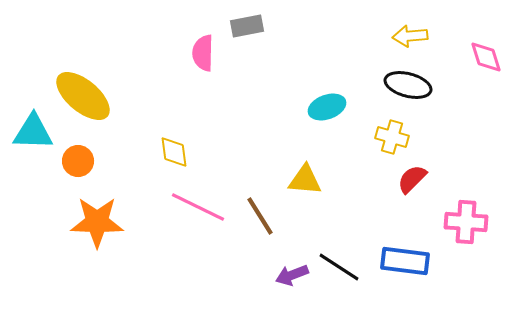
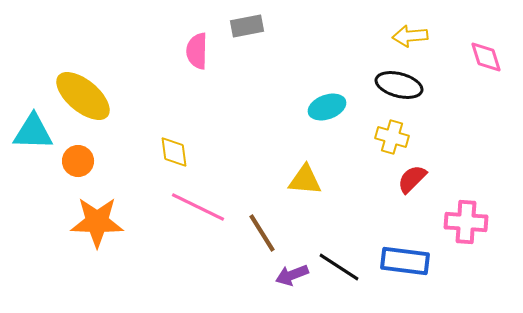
pink semicircle: moved 6 px left, 2 px up
black ellipse: moved 9 px left
brown line: moved 2 px right, 17 px down
